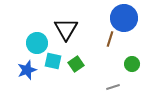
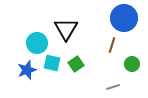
brown line: moved 2 px right, 6 px down
cyan square: moved 1 px left, 2 px down
